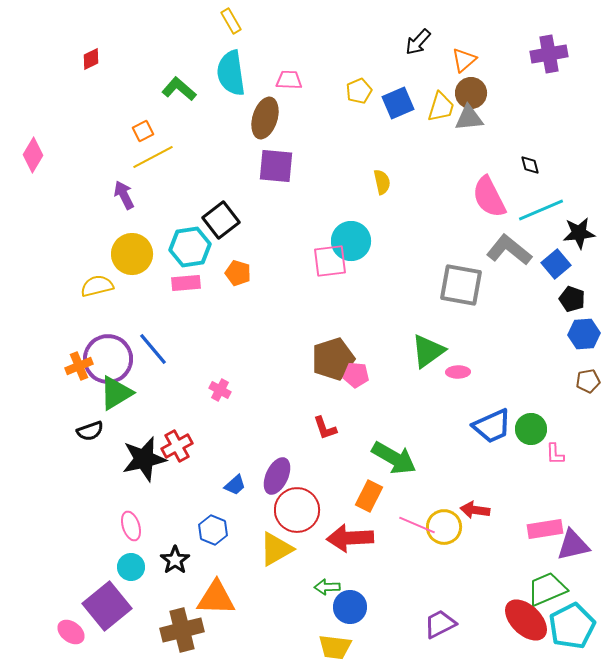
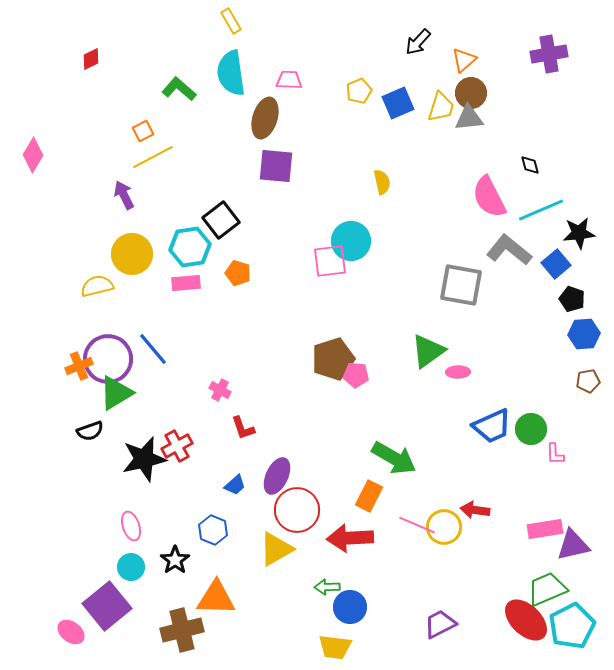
red L-shape at (325, 428): moved 82 px left
